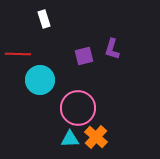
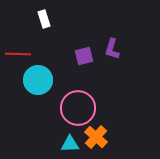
cyan circle: moved 2 px left
cyan triangle: moved 5 px down
